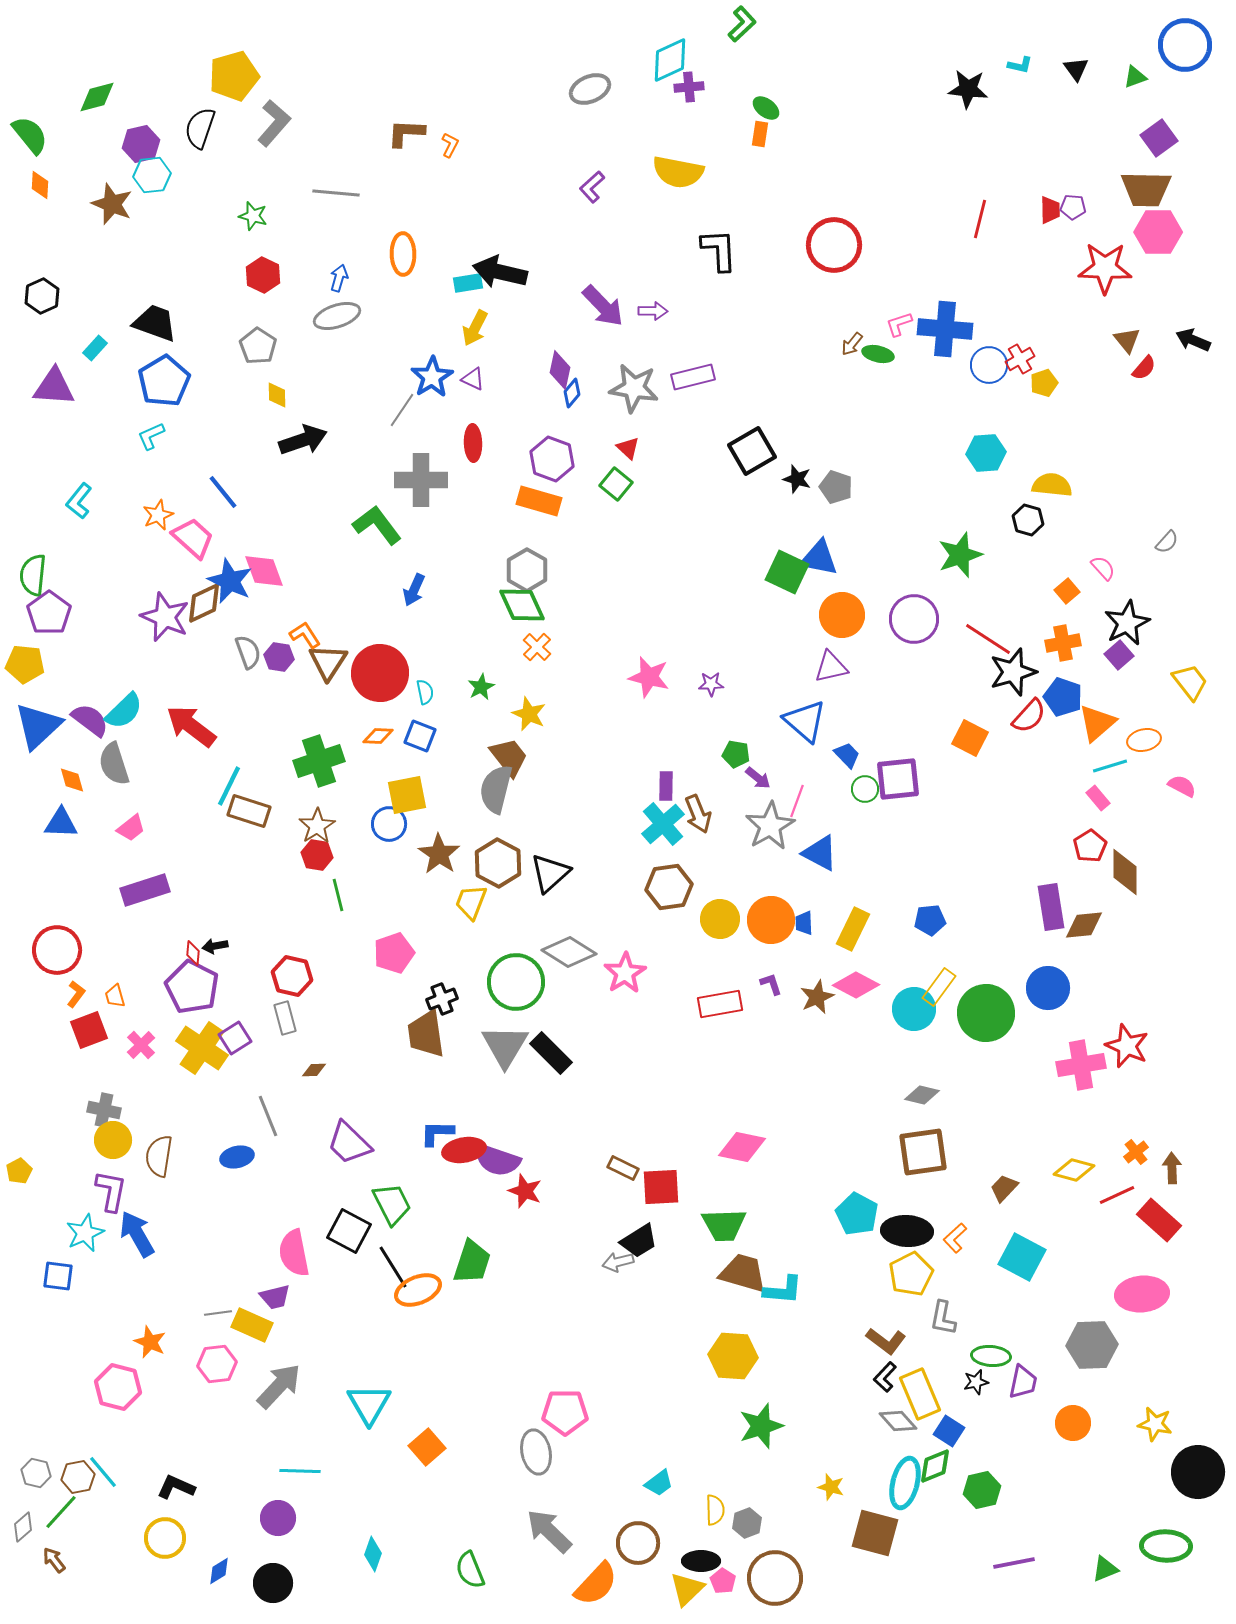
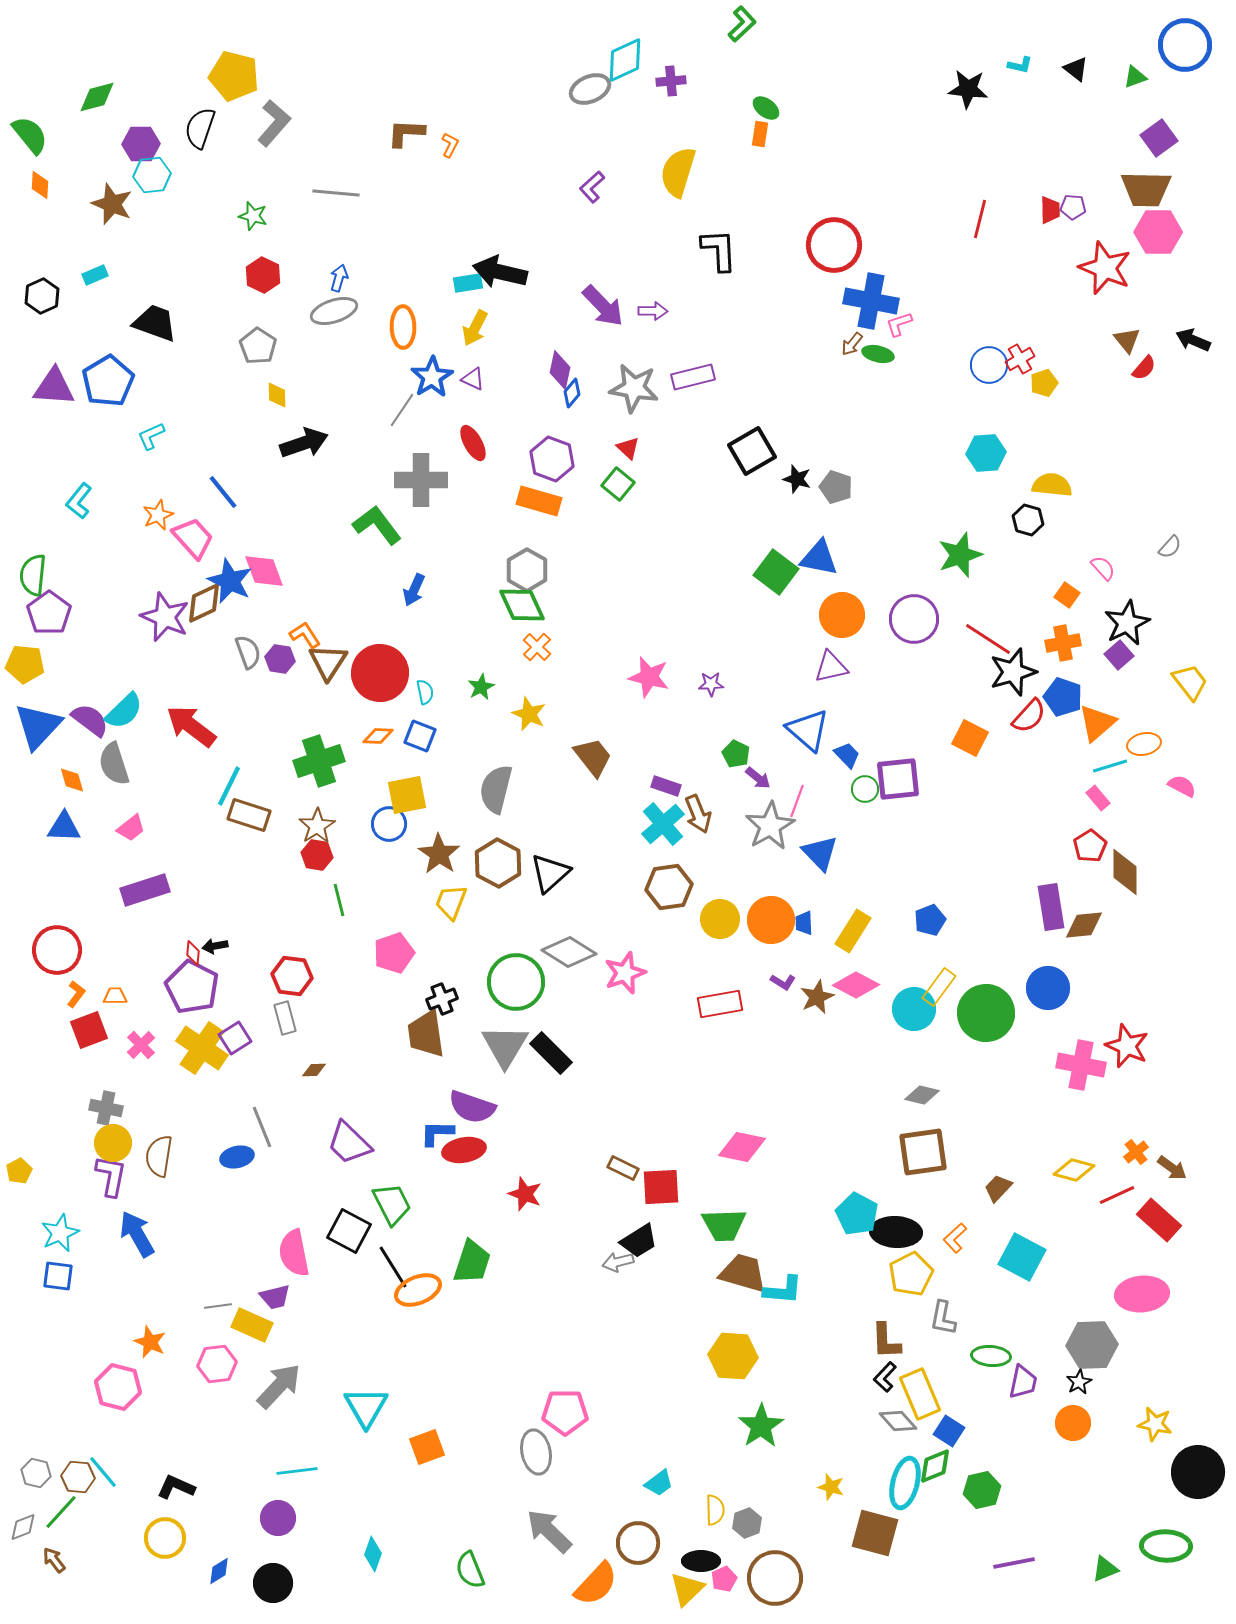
cyan diamond at (670, 60): moved 45 px left
black triangle at (1076, 69): rotated 16 degrees counterclockwise
yellow pentagon at (234, 76): rotated 30 degrees clockwise
purple cross at (689, 87): moved 18 px left, 6 px up
purple hexagon at (141, 144): rotated 12 degrees clockwise
yellow semicircle at (678, 172): rotated 96 degrees clockwise
orange ellipse at (403, 254): moved 73 px down
red star at (1105, 268): rotated 20 degrees clockwise
gray ellipse at (337, 316): moved 3 px left, 5 px up
blue cross at (945, 329): moved 74 px left, 28 px up; rotated 6 degrees clockwise
cyan rectangle at (95, 348): moved 73 px up; rotated 25 degrees clockwise
blue pentagon at (164, 381): moved 56 px left
black arrow at (303, 440): moved 1 px right, 3 px down
red ellipse at (473, 443): rotated 27 degrees counterclockwise
green square at (616, 484): moved 2 px right
pink trapezoid at (193, 538): rotated 6 degrees clockwise
gray semicircle at (1167, 542): moved 3 px right, 5 px down
green square at (787, 572): moved 11 px left; rotated 12 degrees clockwise
orange square at (1067, 591): moved 4 px down; rotated 15 degrees counterclockwise
purple hexagon at (279, 657): moved 1 px right, 2 px down
blue triangle at (805, 721): moved 3 px right, 9 px down
blue triangle at (38, 726): rotated 4 degrees counterclockwise
orange ellipse at (1144, 740): moved 4 px down
green pentagon at (736, 754): rotated 16 degrees clockwise
brown trapezoid at (509, 757): moved 84 px right
purple rectangle at (666, 786): rotated 72 degrees counterclockwise
brown rectangle at (249, 811): moved 4 px down
blue triangle at (61, 823): moved 3 px right, 4 px down
blue triangle at (820, 853): rotated 18 degrees clockwise
green line at (338, 895): moved 1 px right, 5 px down
yellow trapezoid at (471, 902): moved 20 px left
blue pentagon at (930, 920): rotated 16 degrees counterclockwise
yellow rectangle at (853, 929): moved 2 px down; rotated 6 degrees clockwise
pink star at (625, 973): rotated 12 degrees clockwise
red hexagon at (292, 976): rotated 6 degrees counterclockwise
purple L-shape at (771, 984): moved 12 px right, 2 px up; rotated 140 degrees clockwise
orange trapezoid at (115, 996): rotated 105 degrees clockwise
pink cross at (1081, 1065): rotated 21 degrees clockwise
gray cross at (104, 1110): moved 2 px right, 2 px up
gray line at (268, 1116): moved 6 px left, 11 px down
yellow circle at (113, 1140): moved 3 px down
purple semicircle at (497, 1160): moved 25 px left, 53 px up
brown arrow at (1172, 1168): rotated 128 degrees clockwise
brown trapezoid at (1004, 1188): moved 6 px left
purple L-shape at (111, 1191): moved 15 px up
red star at (525, 1191): moved 3 px down
black ellipse at (907, 1231): moved 11 px left, 1 px down
cyan star at (85, 1233): moved 25 px left
gray line at (218, 1313): moved 7 px up
brown L-shape at (886, 1341): rotated 51 degrees clockwise
black star at (976, 1382): moved 103 px right; rotated 15 degrees counterclockwise
cyan triangle at (369, 1404): moved 3 px left, 3 px down
green star at (761, 1426): rotated 15 degrees counterclockwise
orange square at (427, 1447): rotated 21 degrees clockwise
cyan line at (300, 1471): moved 3 px left; rotated 9 degrees counterclockwise
brown hexagon at (78, 1477): rotated 16 degrees clockwise
gray diamond at (23, 1527): rotated 20 degrees clockwise
pink pentagon at (723, 1581): moved 1 px right, 2 px up; rotated 15 degrees clockwise
